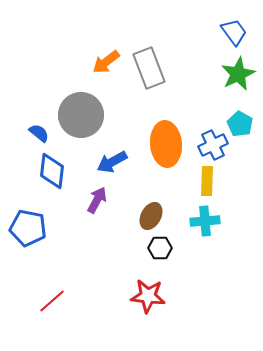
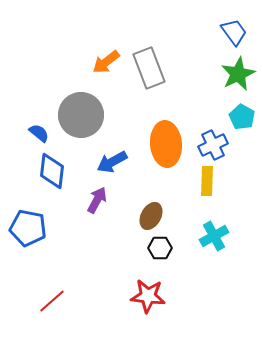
cyan pentagon: moved 2 px right, 7 px up
cyan cross: moved 9 px right, 15 px down; rotated 24 degrees counterclockwise
